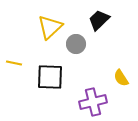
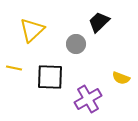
black trapezoid: moved 2 px down
yellow triangle: moved 18 px left, 3 px down
yellow line: moved 5 px down
yellow semicircle: rotated 36 degrees counterclockwise
purple cross: moved 5 px left, 3 px up; rotated 16 degrees counterclockwise
